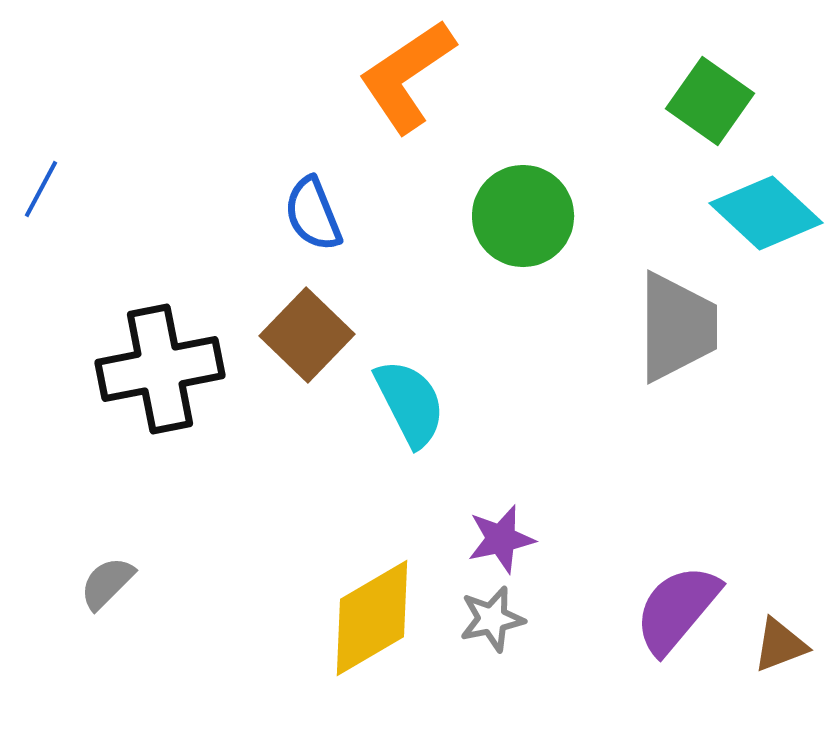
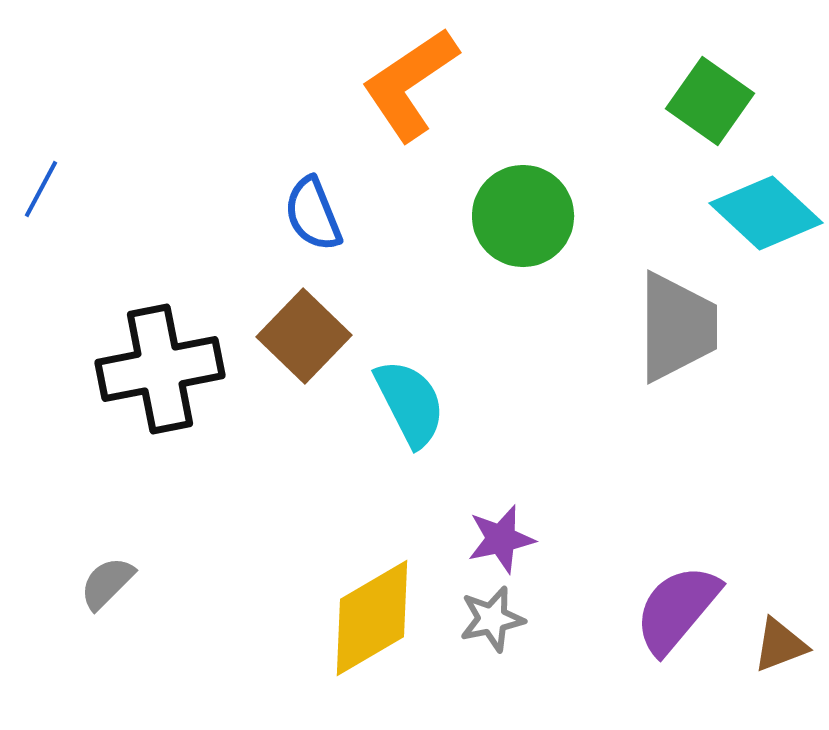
orange L-shape: moved 3 px right, 8 px down
brown square: moved 3 px left, 1 px down
